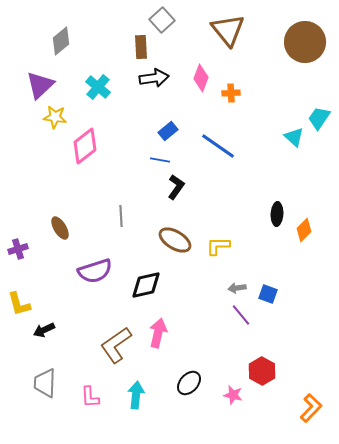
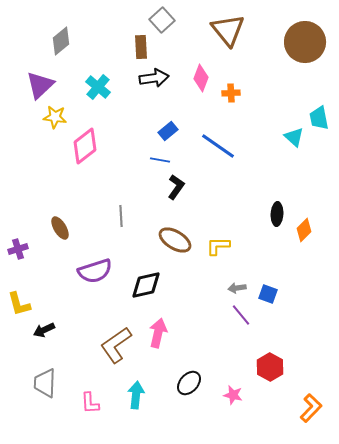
cyan trapezoid at (319, 118): rotated 45 degrees counterclockwise
red hexagon at (262, 371): moved 8 px right, 4 px up
pink L-shape at (90, 397): moved 6 px down
